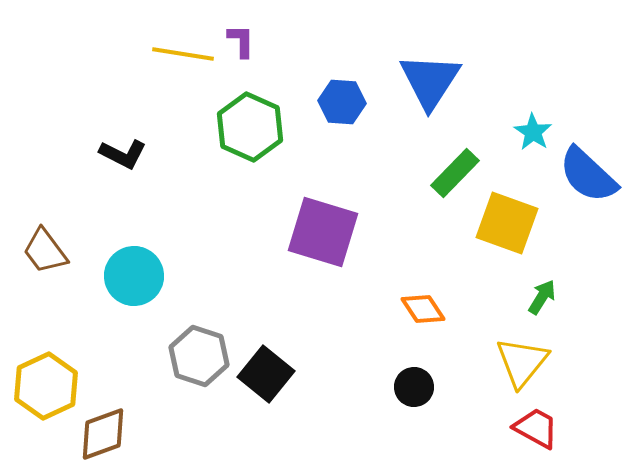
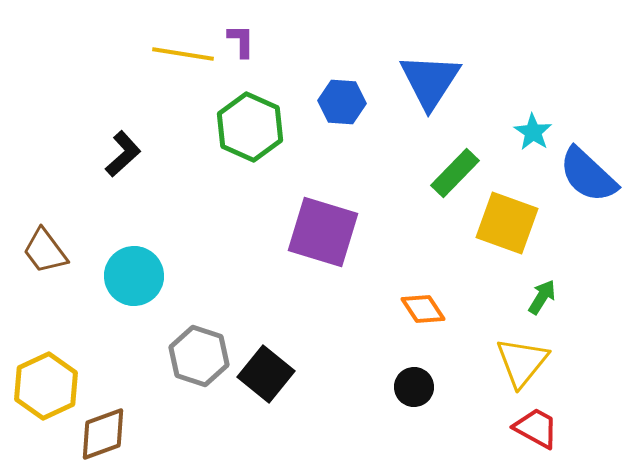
black L-shape: rotated 69 degrees counterclockwise
